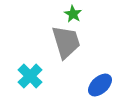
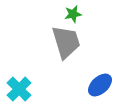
green star: rotated 30 degrees clockwise
cyan cross: moved 11 px left, 13 px down
